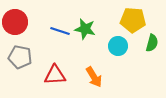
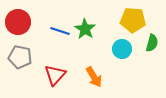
red circle: moved 3 px right
green star: rotated 20 degrees clockwise
cyan circle: moved 4 px right, 3 px down
red triangle: rotated 45 degrees counterclockwise
